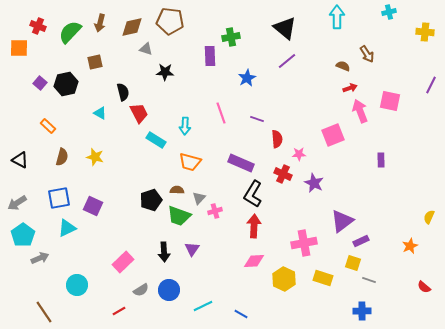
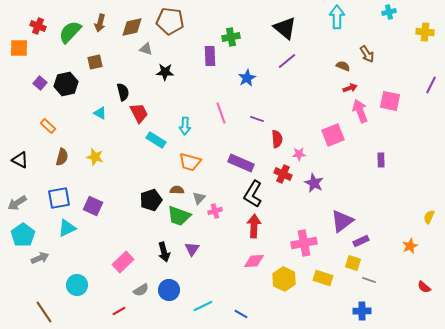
black arrow at (164, 252): rotated 12 degrees counterclockwise
